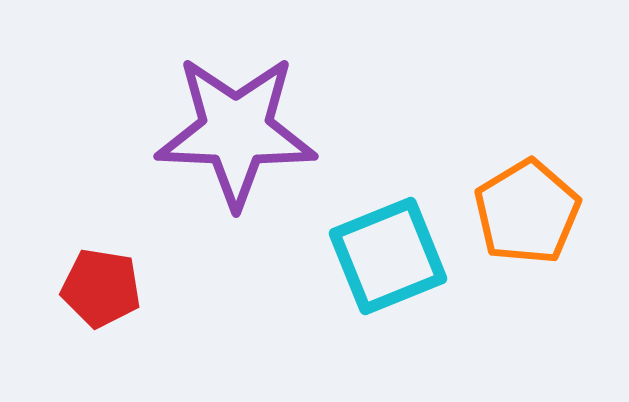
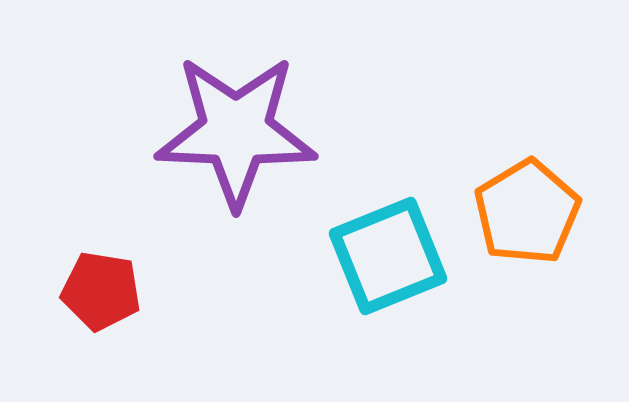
red pentagon: moved 3 px down
